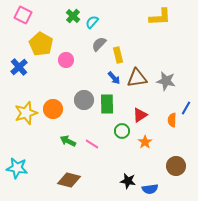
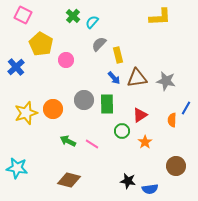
blue cross: moved 3 px left
